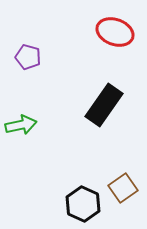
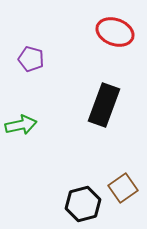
purple pentagon: moved 3 px right, 2 px down
black rectangle: rotated 15 degrees counterclockwise
black hexagon: rotated 20 degrees clockwise
